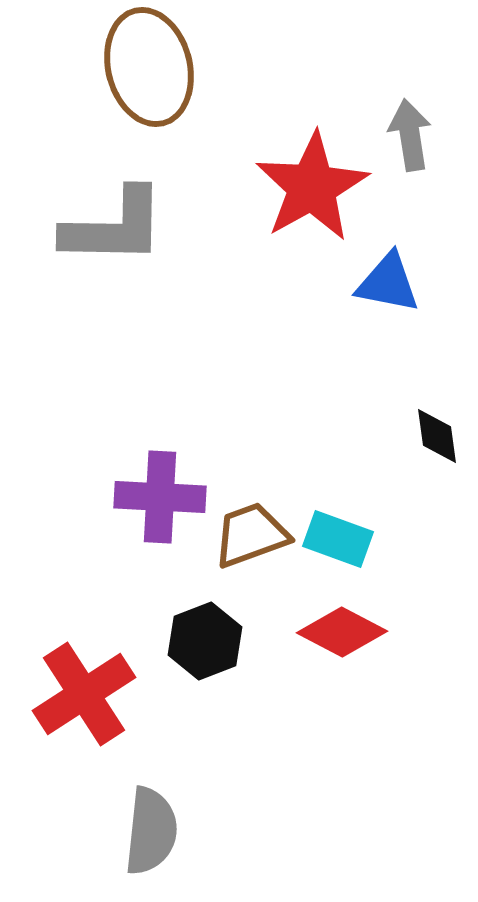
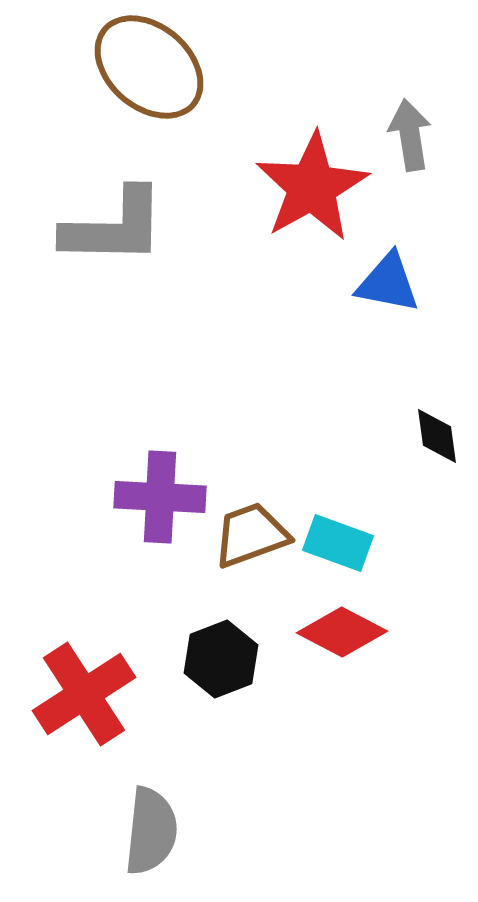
brown ellipse: rotated 35 degrees counterclockwise
cyan rectangle: moved 4 px down
black hexagon: moved 16 px right, 18 px down
